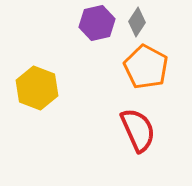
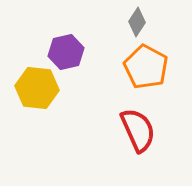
purple hexagon: moved 31 px left, 29 px down
yellow hexagon: rotated 15 degrees counterclockwise
